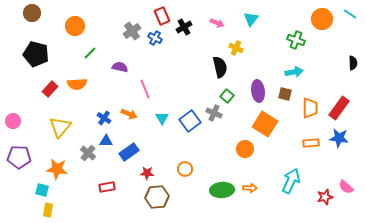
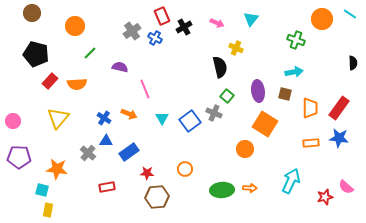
red rectangle at (50, 89): moved 8 px up
yellow triangle at (60, 127): moved 2 px left, 9 px up
